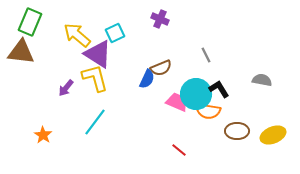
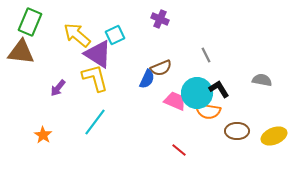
cyan square: moved 2 px down
purple arrow: moved 8 px left
cyan circle: moved 1 px right, 1 px up
pink trapezoid: moved 2 px left, 1 px up
yellow ellipse: moved 1 px right, 1 px down
